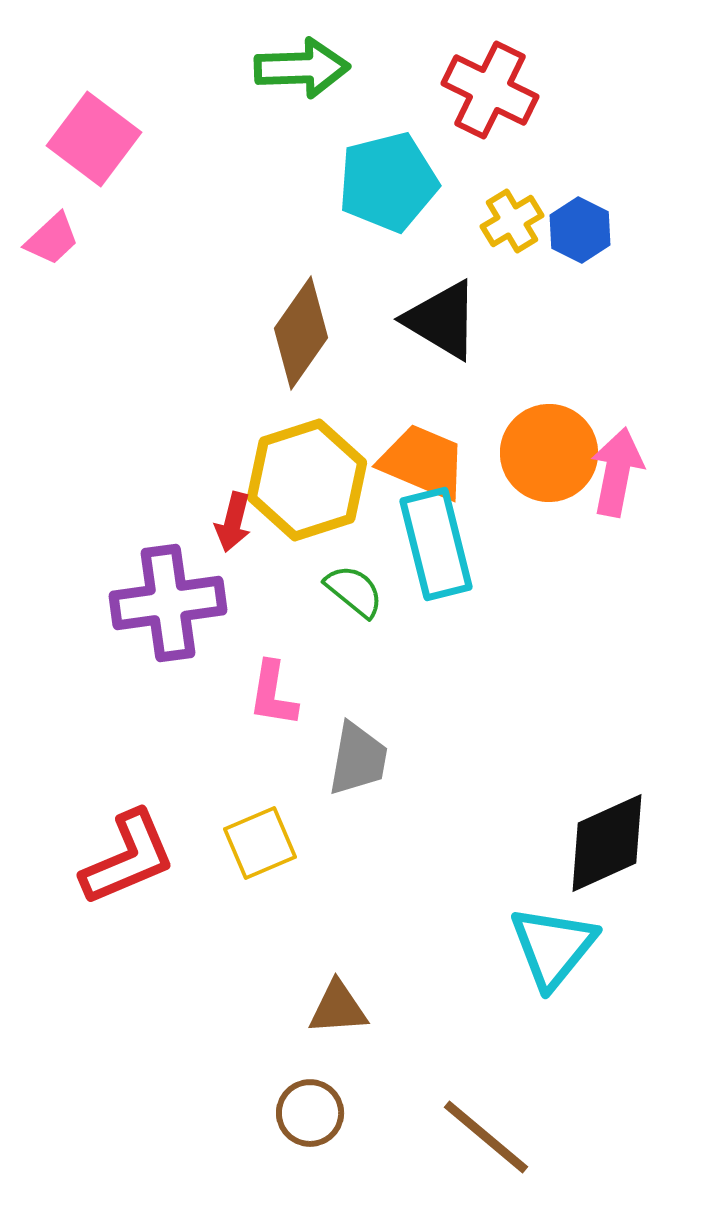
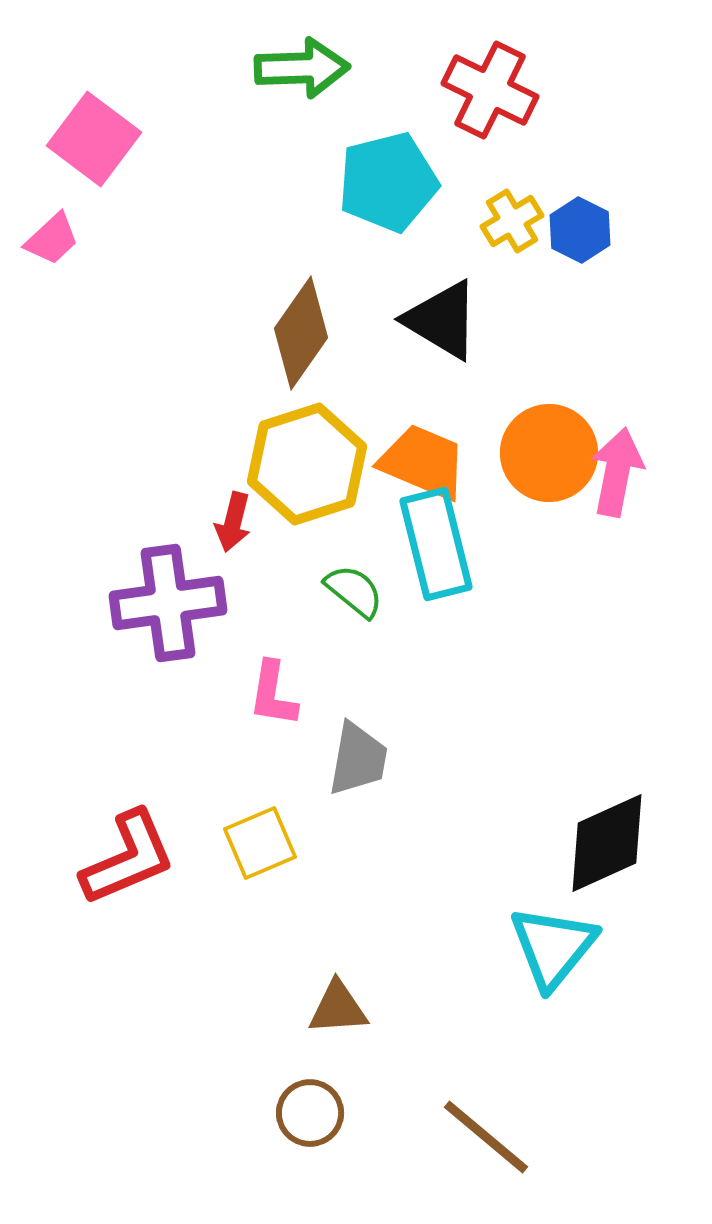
yellow hexagon: moved 16 px up
